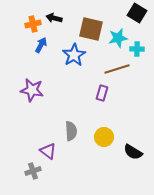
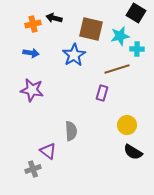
black square: moved 1 px left
cyan star: moved 2 px right, 2 px up
blue arrow: moved 10 px left, 8 px down; rotated 70 degrees clockwise
yellow circle: moved 23 px right, 12 px up
gray cross: moved 2 px up
